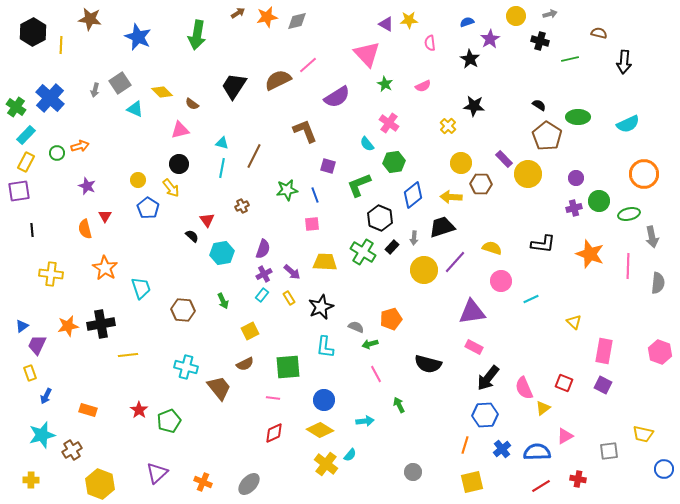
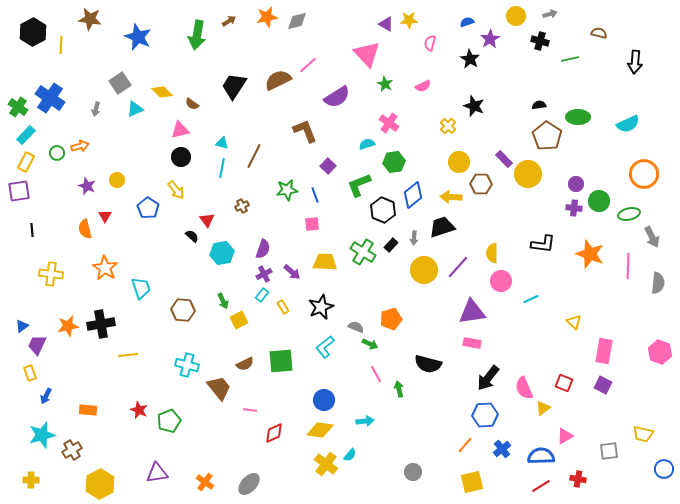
brown arrow at (238, 13): moved 9 px left, 8 px down
pink semicircle at (430, 43): rotated 21 degrees clockwise
black arrow at (624, 62): moved 11 px right
gray arrow at (95, 90): moved 1 px right, 19 px down
blue cross at (50, 98): rotated 8 degrees counterclockwise
black semicircle at (539, 105): rotated 40 degrees counterclockwise
black star at (474, 106): rotated 15 degrees clockwise
green cross at (16, 107): moved 2 px right
cyan triangle at (135, 109): rotated 48 degrees counterclockwise
cyan semicircle at (367, 144): rotated 112 degrees clockwise
yellow circle at (461, 163): moved 2 px left, 1 px up
black circle at (179, 164): moved 2 px right, 7 px up
purple square at (328, 166): rotated 28 degrees clockwise
purple circle at (576, 178): moved 6 px down
yellow circle at (138, 180): moved 21 px left
yellow arrow at (171, 188): moved 5 px right, 2 px down
purple cross at (574, 208): rotated 21 degrees clockwise
black hexagon at (380, 218): moved 3 px right, 8 px up
gray arrow at (652, 237): rotated 15 degrees counterclockwise
black rectangle at (392, 247): moved 1 px left, 2 px up
yellow semicircle at (492, 248): moved 5 px down; rotated 108 degrees counterclockwise
purple line at (455, 262): moved 3 px right, 5 px down
yellow rectangle at (289, 298): moved 6 px left, 9 px down
yellow square at (250, 331): moved 11 px left, 11 px up
green arrow at (370, 344): rotated 140 degrees counterclockwise
cyan L-shape at (325, 347): rotated 45 degrees clockwise
pink rectangle at (474, 347): moved 2 px left, 4 px up; rotated 18 degrees counterclockwise
cyan cross at (186, 367): moved 1 px right, 2 px up
green square at (288, 367): moved 7 px left, 6 px up
pink line at (273, 398): moved 23 px left, 12 px down
green arrow at (399, 405): moved 16 px up; rotated 14 degrees clockwise
orange rectangle at (88, 410): rotated 12 degrees counterclockwise
red star at (139, 410): rotated 12 degrees counterclockwise
yellow diamond at (320, 430): rotated 24 degrees counterclockwise
orange line at (465, 445): rotated 24 degrees clockwise
blue semicircle at (537, 452): moved 4 px right, 4 px down
purple triangle at (157, 473): rotated 35 degrees clockwise
orange cross at (203, 482): moved 2 px right; rotated 12 degrees clockwise
yellow hexagon at (100, 484): rotated 12 degrees clockwise
